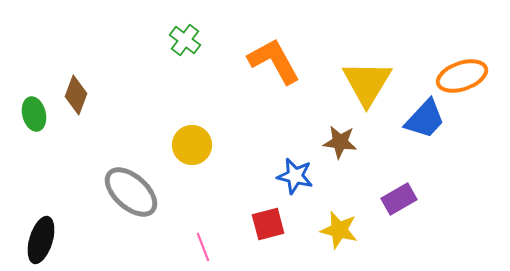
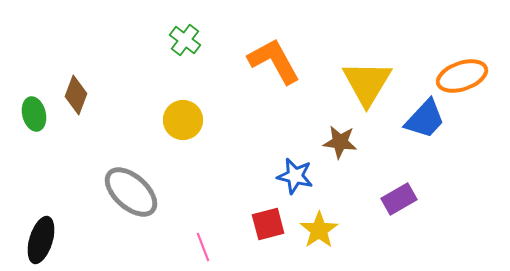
yellow circle: moved 9 px left, 25 px up
yellow star: moved 20 px left; rotated 24 degrees clockwise
